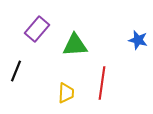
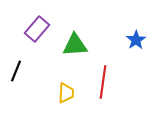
blue star: moved 2 px left; rotated 24 degrees clockwise
red line: moved 1 px right, 1 px up
